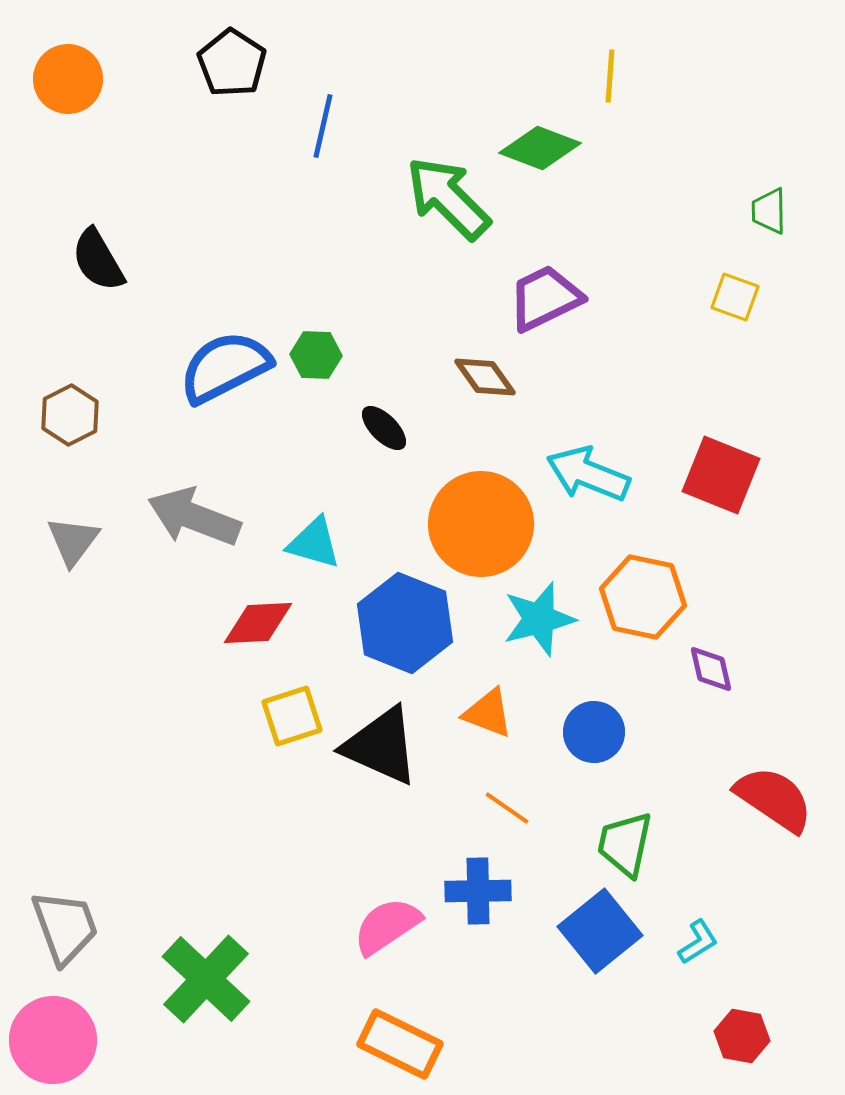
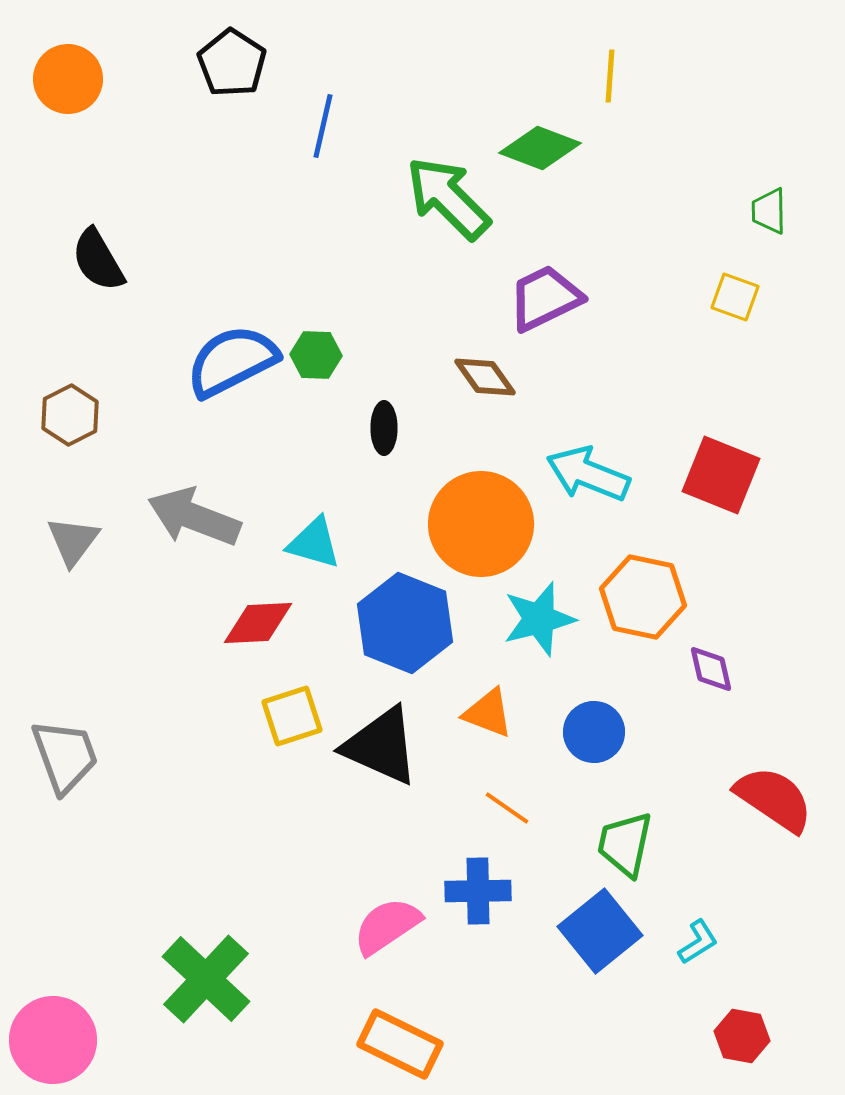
blue semicircle at (225, 367): moved 7 px right, 6 px up
black ellipse at (384, 428): rotated 45 degrees clockwise
gray trapezoid at (65, 927): moved 171 px up
